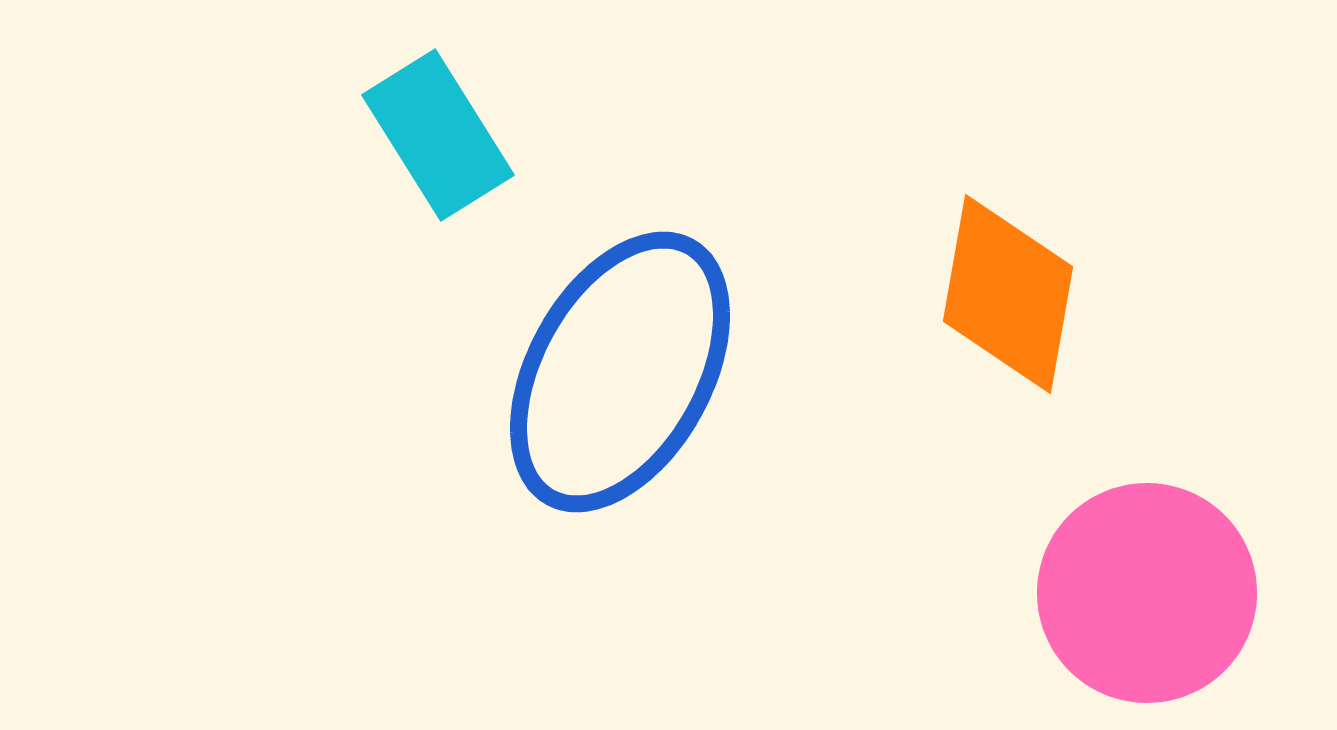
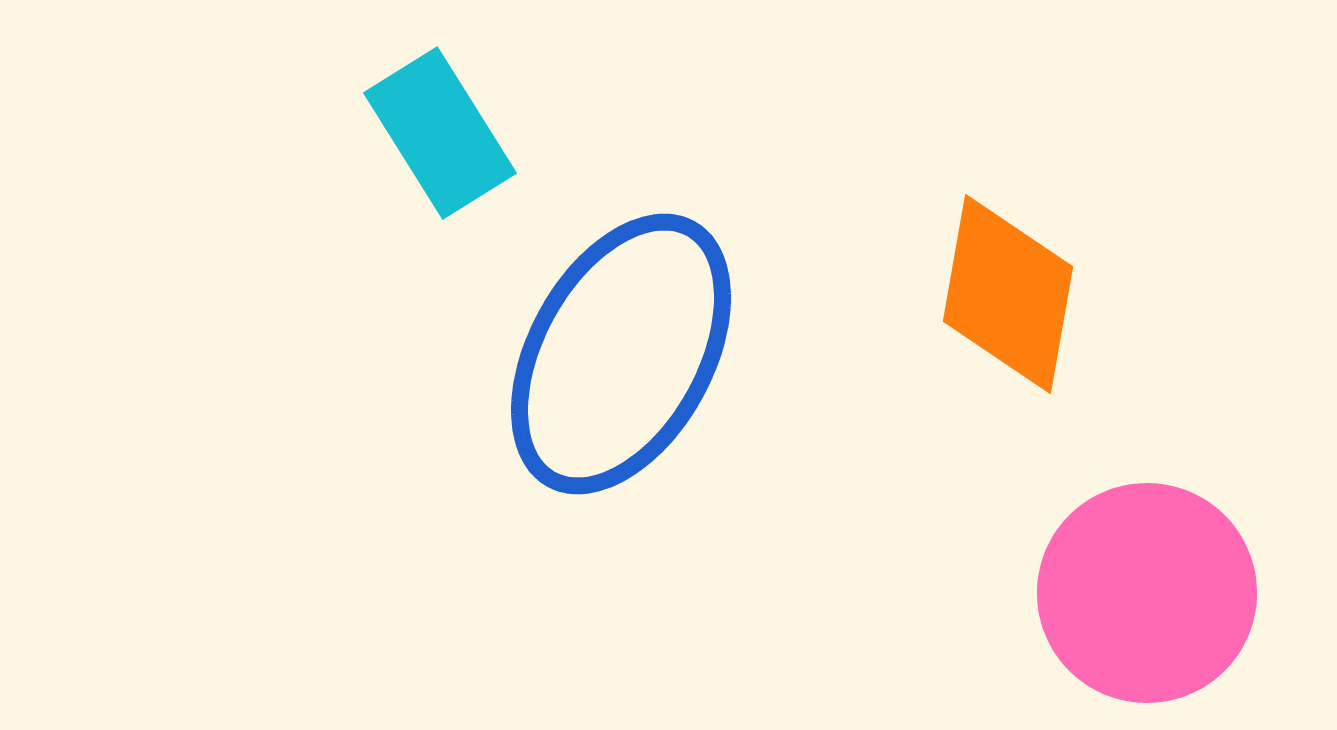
cyan rectangle: moved 2 px right, 2 px up
blue ellipse: moved 1 px right, 18 px up
